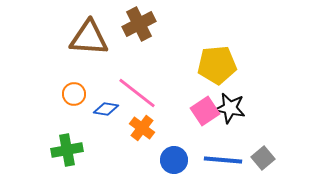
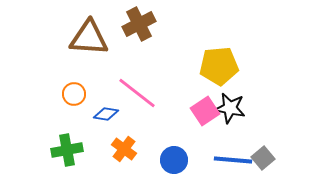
yellow pentagon: moved 2 px right, 1 px down
blue diamond: moved 5 px down
orange cross: moved 18 px left, 21 px down
blue line: moved 10 px right
